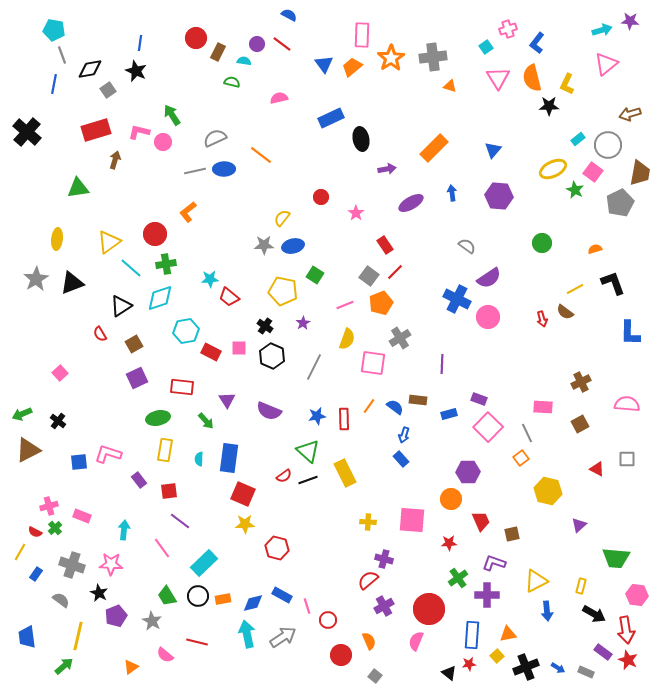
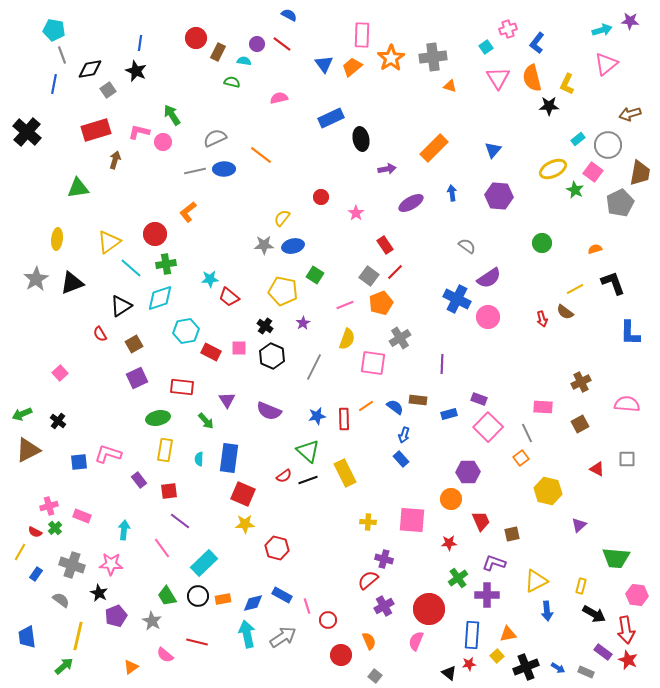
orange line at (369, 406): moved 3 px left; rotated 21 degrees clockwise
